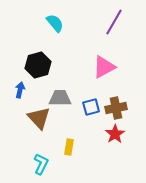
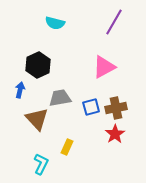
cyan semicircle: rotated 144 degrees clockwise
black hexagon: rotated 10 degrees counterclockwise
gray trapezoid: rotated 10 degrees counterclockwise
brown triangle: moved 2 px left, 1 px down
yellow rectangle: moved 2 px left; rotated 14 degrees clockwise
